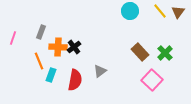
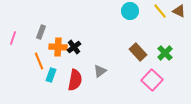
brown triangle: moved 1 px right, 1 px up; rotated 40 degrees counterclockwise
brown rectangle: moved 2 px left
